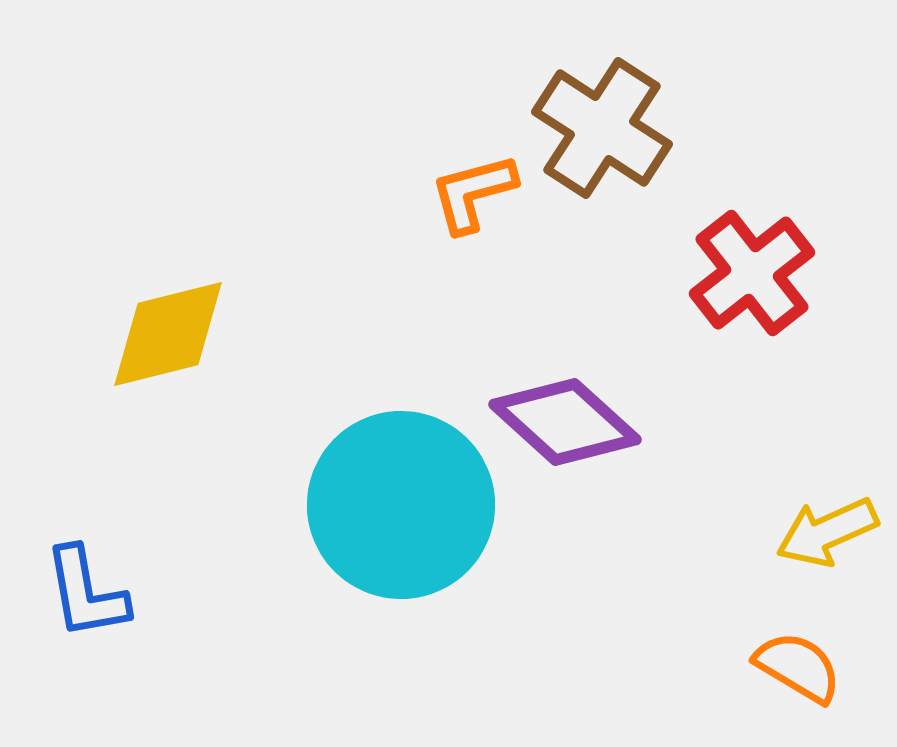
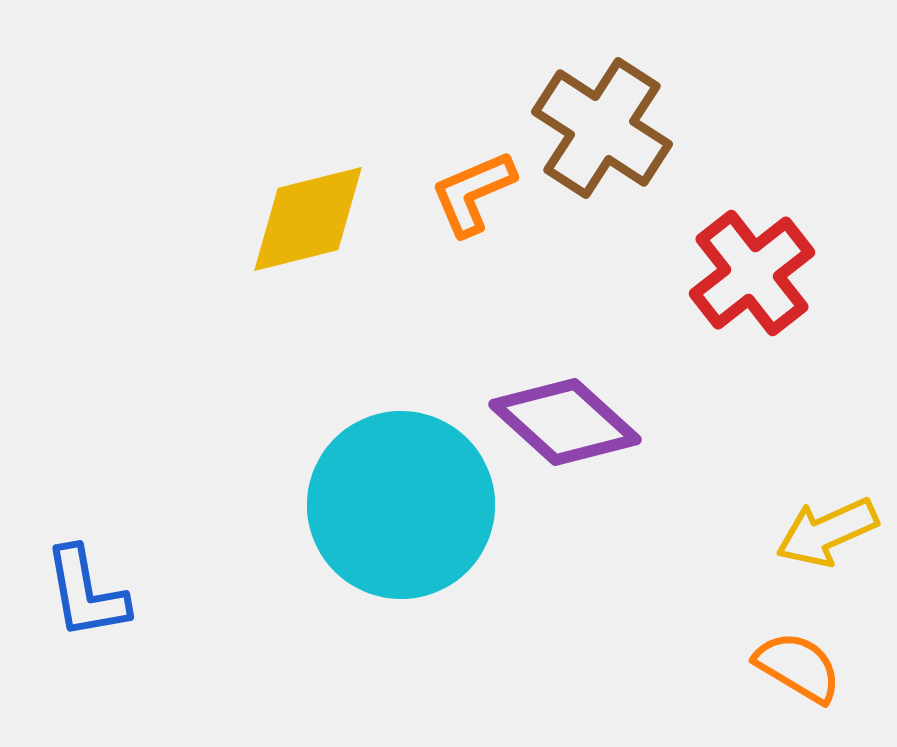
orange L-shape: rotated 8 degrees counterclockwise
yellow diamond: moved 140 px right, 115 px up
